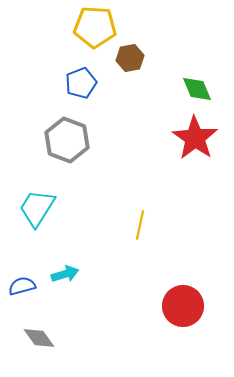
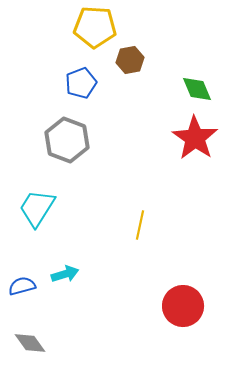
brown hexagon: moved 2 px down
gray diamond: moved 9 px left, 5 px down
